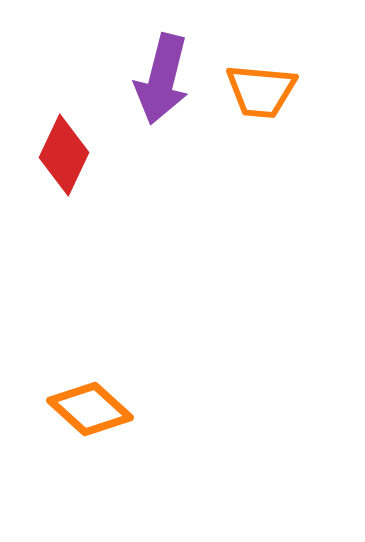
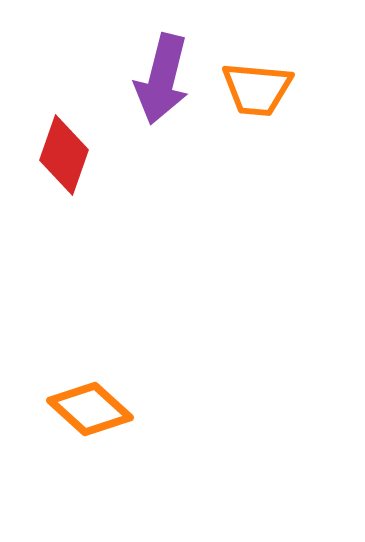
orange trapezoid: moved 4 px left, 2 px up
red diamond: rotated 6 degrees counterclockwise
